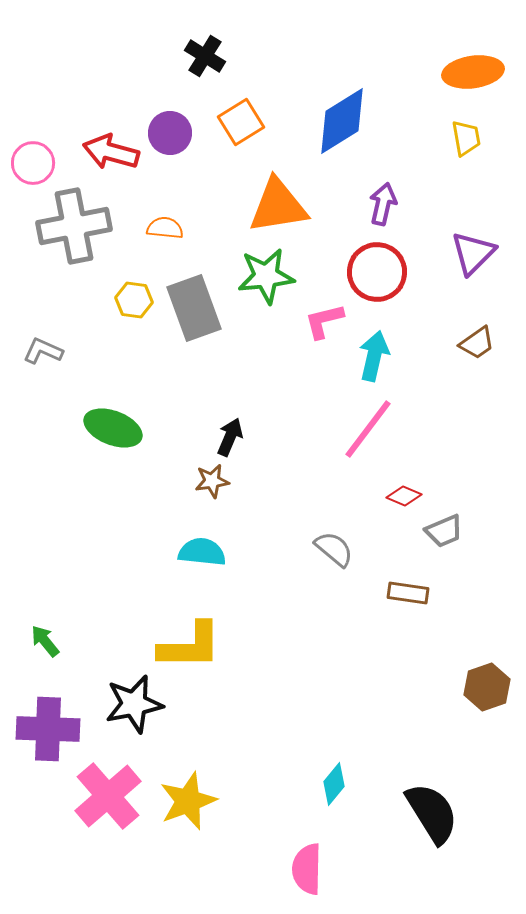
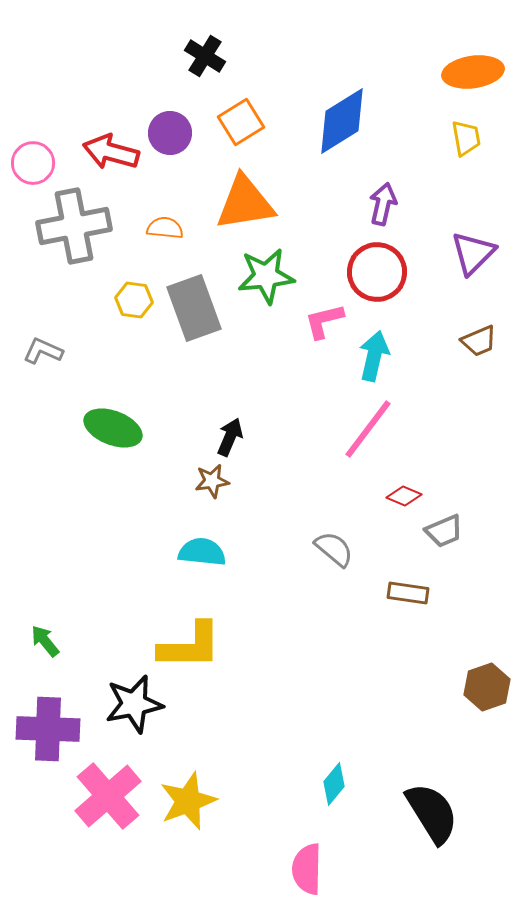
orange triangle: moved 33 px left, 3 px up
brown trapezoid: moved 2 px right, 2 px up; rotated 12 degrees clockwise
